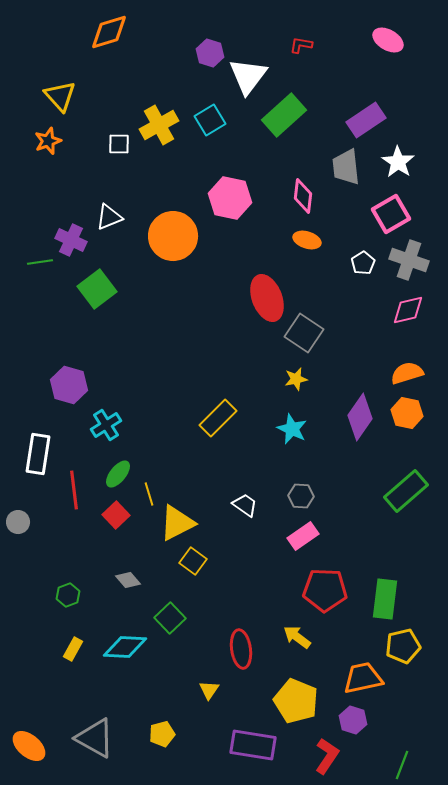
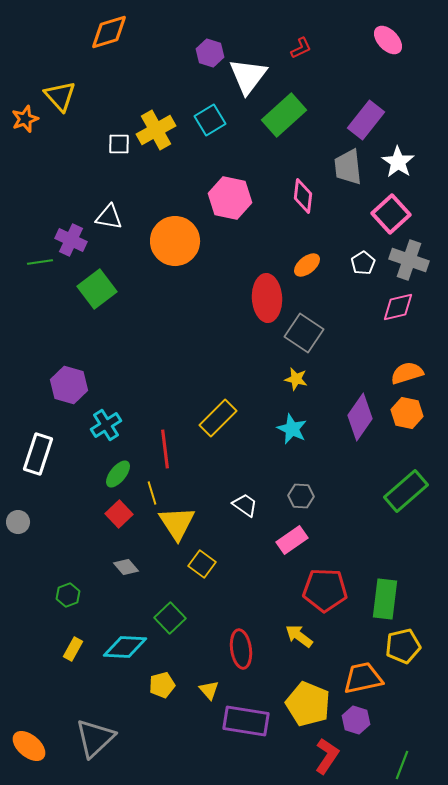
pink ellipse at (388, 40): rotated 16 degrees clockwise
red L-shape at (301, 45): moved 3 px down; rotated 145 degrees clockwise
purple rectangle at (366, 120): rotated 18 degrees counterclockwise
yellow cross at (159, 125): moved 3 px left, 5 px down
orange star at (48, 141): moved 23 px left, 22 px up
gray trapezoid at (346, 167): moved 2 px right
pink square at (391, 214): rotated 12 degrees counterclockwise
white triangle at (109, 217): rotated 32 degrees clockwise
orange circle at (173, 236): moved 2 px right, 5 px down
orange ellipse at (307, 240): moved 25 px down; rotated 56 degrees counterclockwise
red ellipse at (267, 298): rotated 18 degrees clockwise
pink diamond at (408, 310): moved 10 px left, 3 px up
yellow star at (296, 379): rotated 25 degrees clockwise
white rectangle at (38, 454): rotated 9 degrees clockwise
red line at (74, 490): moved 91 px right, 41 px up
yellow line at (149, 494): moved 3 px right, 1 px up
red square at (116, 515): moved 3 px right, 1 px up
yellow triangle at (177, 523): rotated 36 degrees counterclockwise
pink rectangle at (303, 536): moved 11 px left, 4 px down
yellow square at (193, 561): moved 9 px right, 3 px down
gray diamond at (128, 580): moved 2 px left, 13 px up
yellow arrow at (297, 637): moved 2 px right, 1 px up
yellow triangle at (209, 690): rotated 15 degrees counterclockwise
yellow pentagon at (296, 701): moved 12 px right, 3 px down
purple hexagon at (353, 720): moved 3 px right
yellow pentagon at (162, 734): moved 49 px up
gray triangle at (95, 738): rotated 48 degrees clockwise
purple rectangle at (253, 745): moved 7 px left, 24 px up
